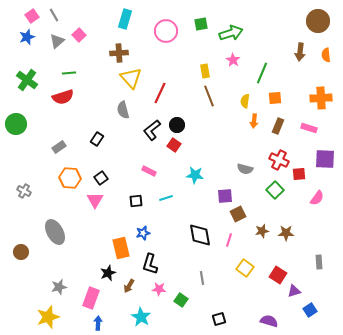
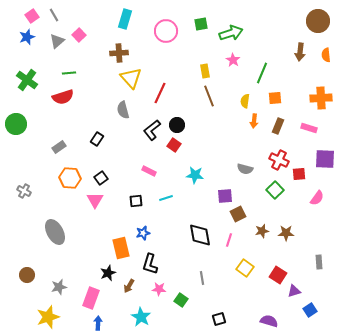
brown circle at (21, 252): moved 6 px right, 23 px down
